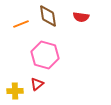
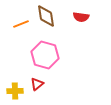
brown diamond: moved 2 px left
